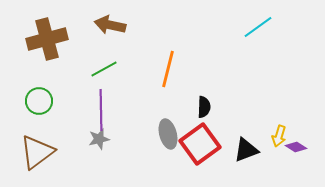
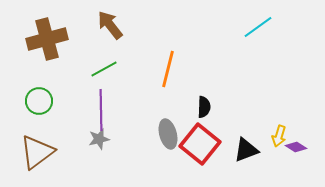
brown arrow: rotated 40 degrees clockwise
red square: rotated 15 degrees counterclockwise
